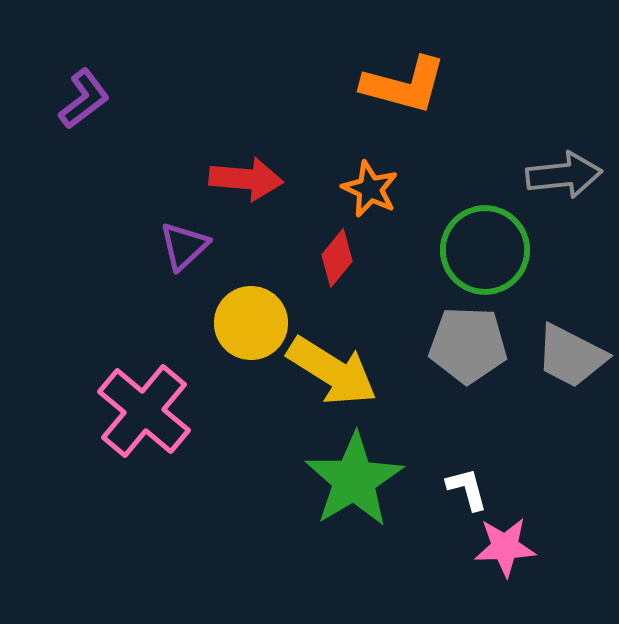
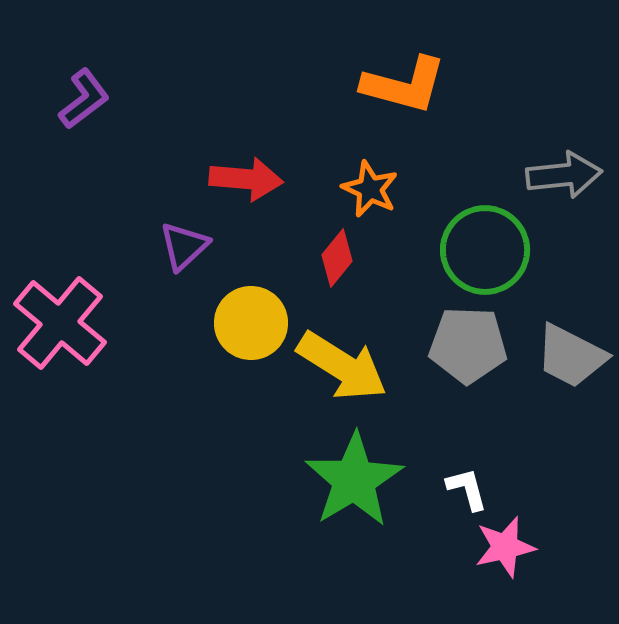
yellow arrow: moved 10 px right, 5 px up
pink cross: moved 84 px left, 88 px up
pink star: rotated 10 degrees counterclockwise
